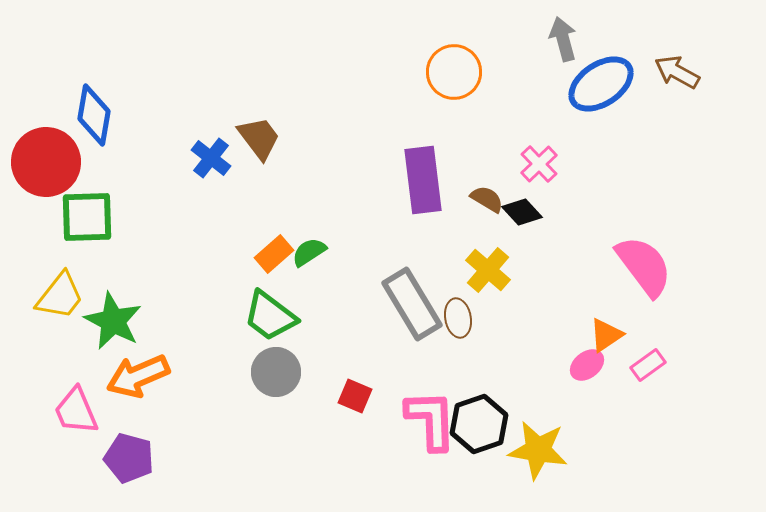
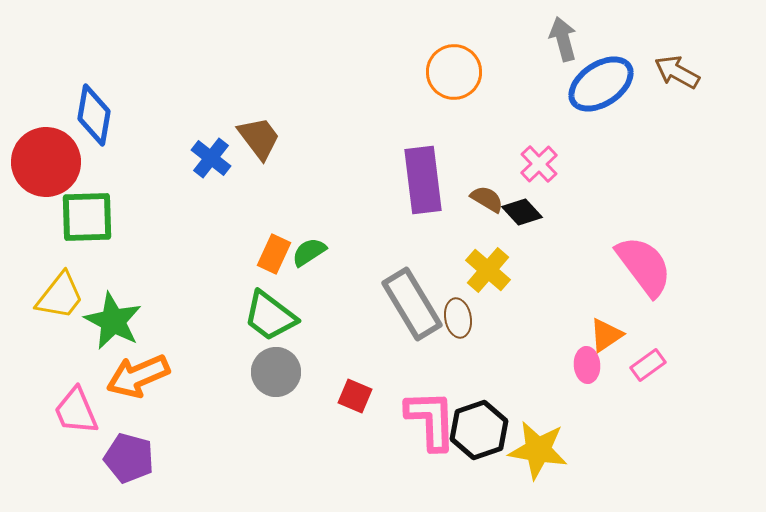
orange rectangle: rotated 24 degrees counterclockwise
pink ellipse: rotated 56 degrees counterclockwise
black hexagon: moved 6 px down
